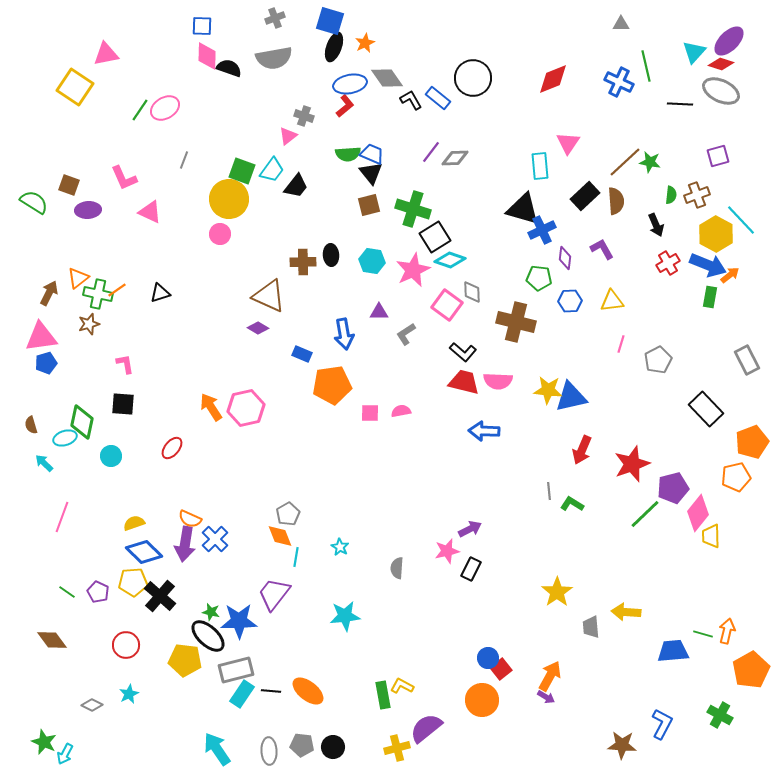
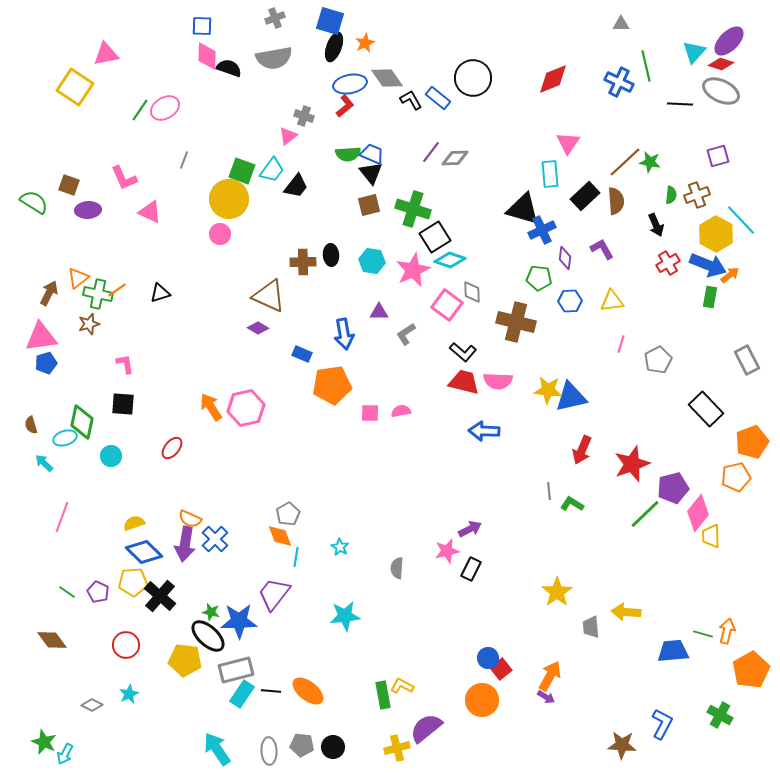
cyan rectangle at (540, 166): moved 10 px right, 8 px down
